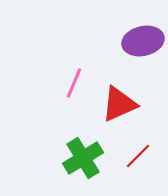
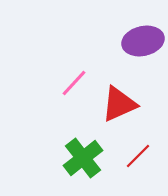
pink line: rotated 20 degrees clockwise
green cross: rotated 6 degrees counterclockwise
